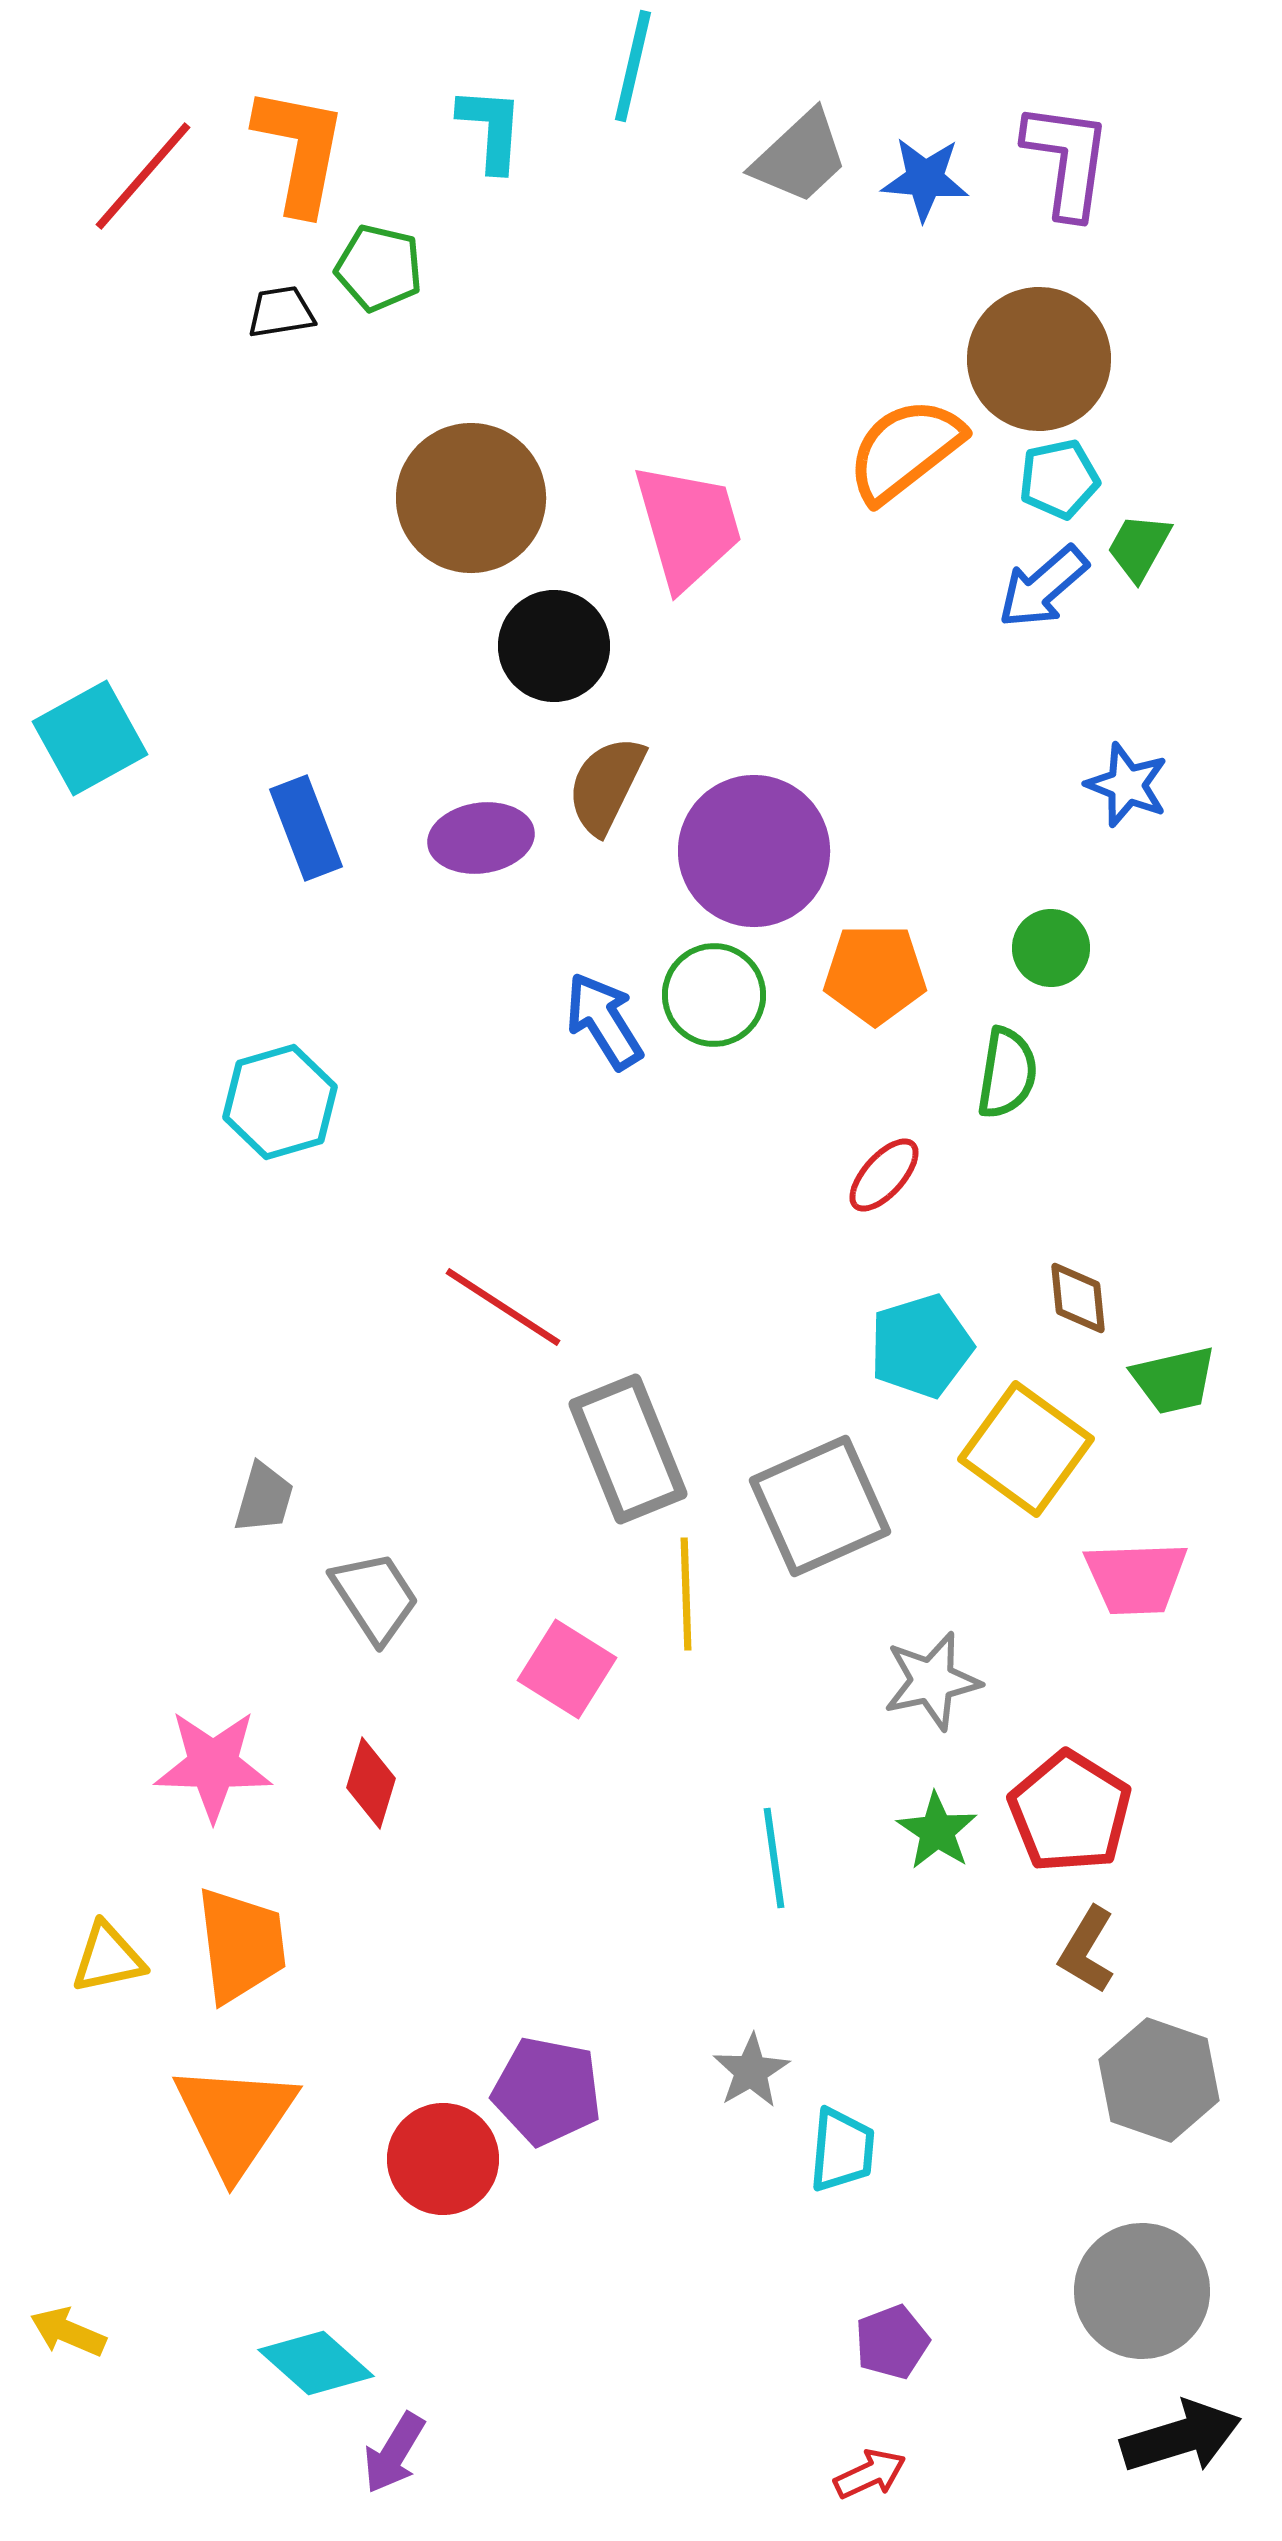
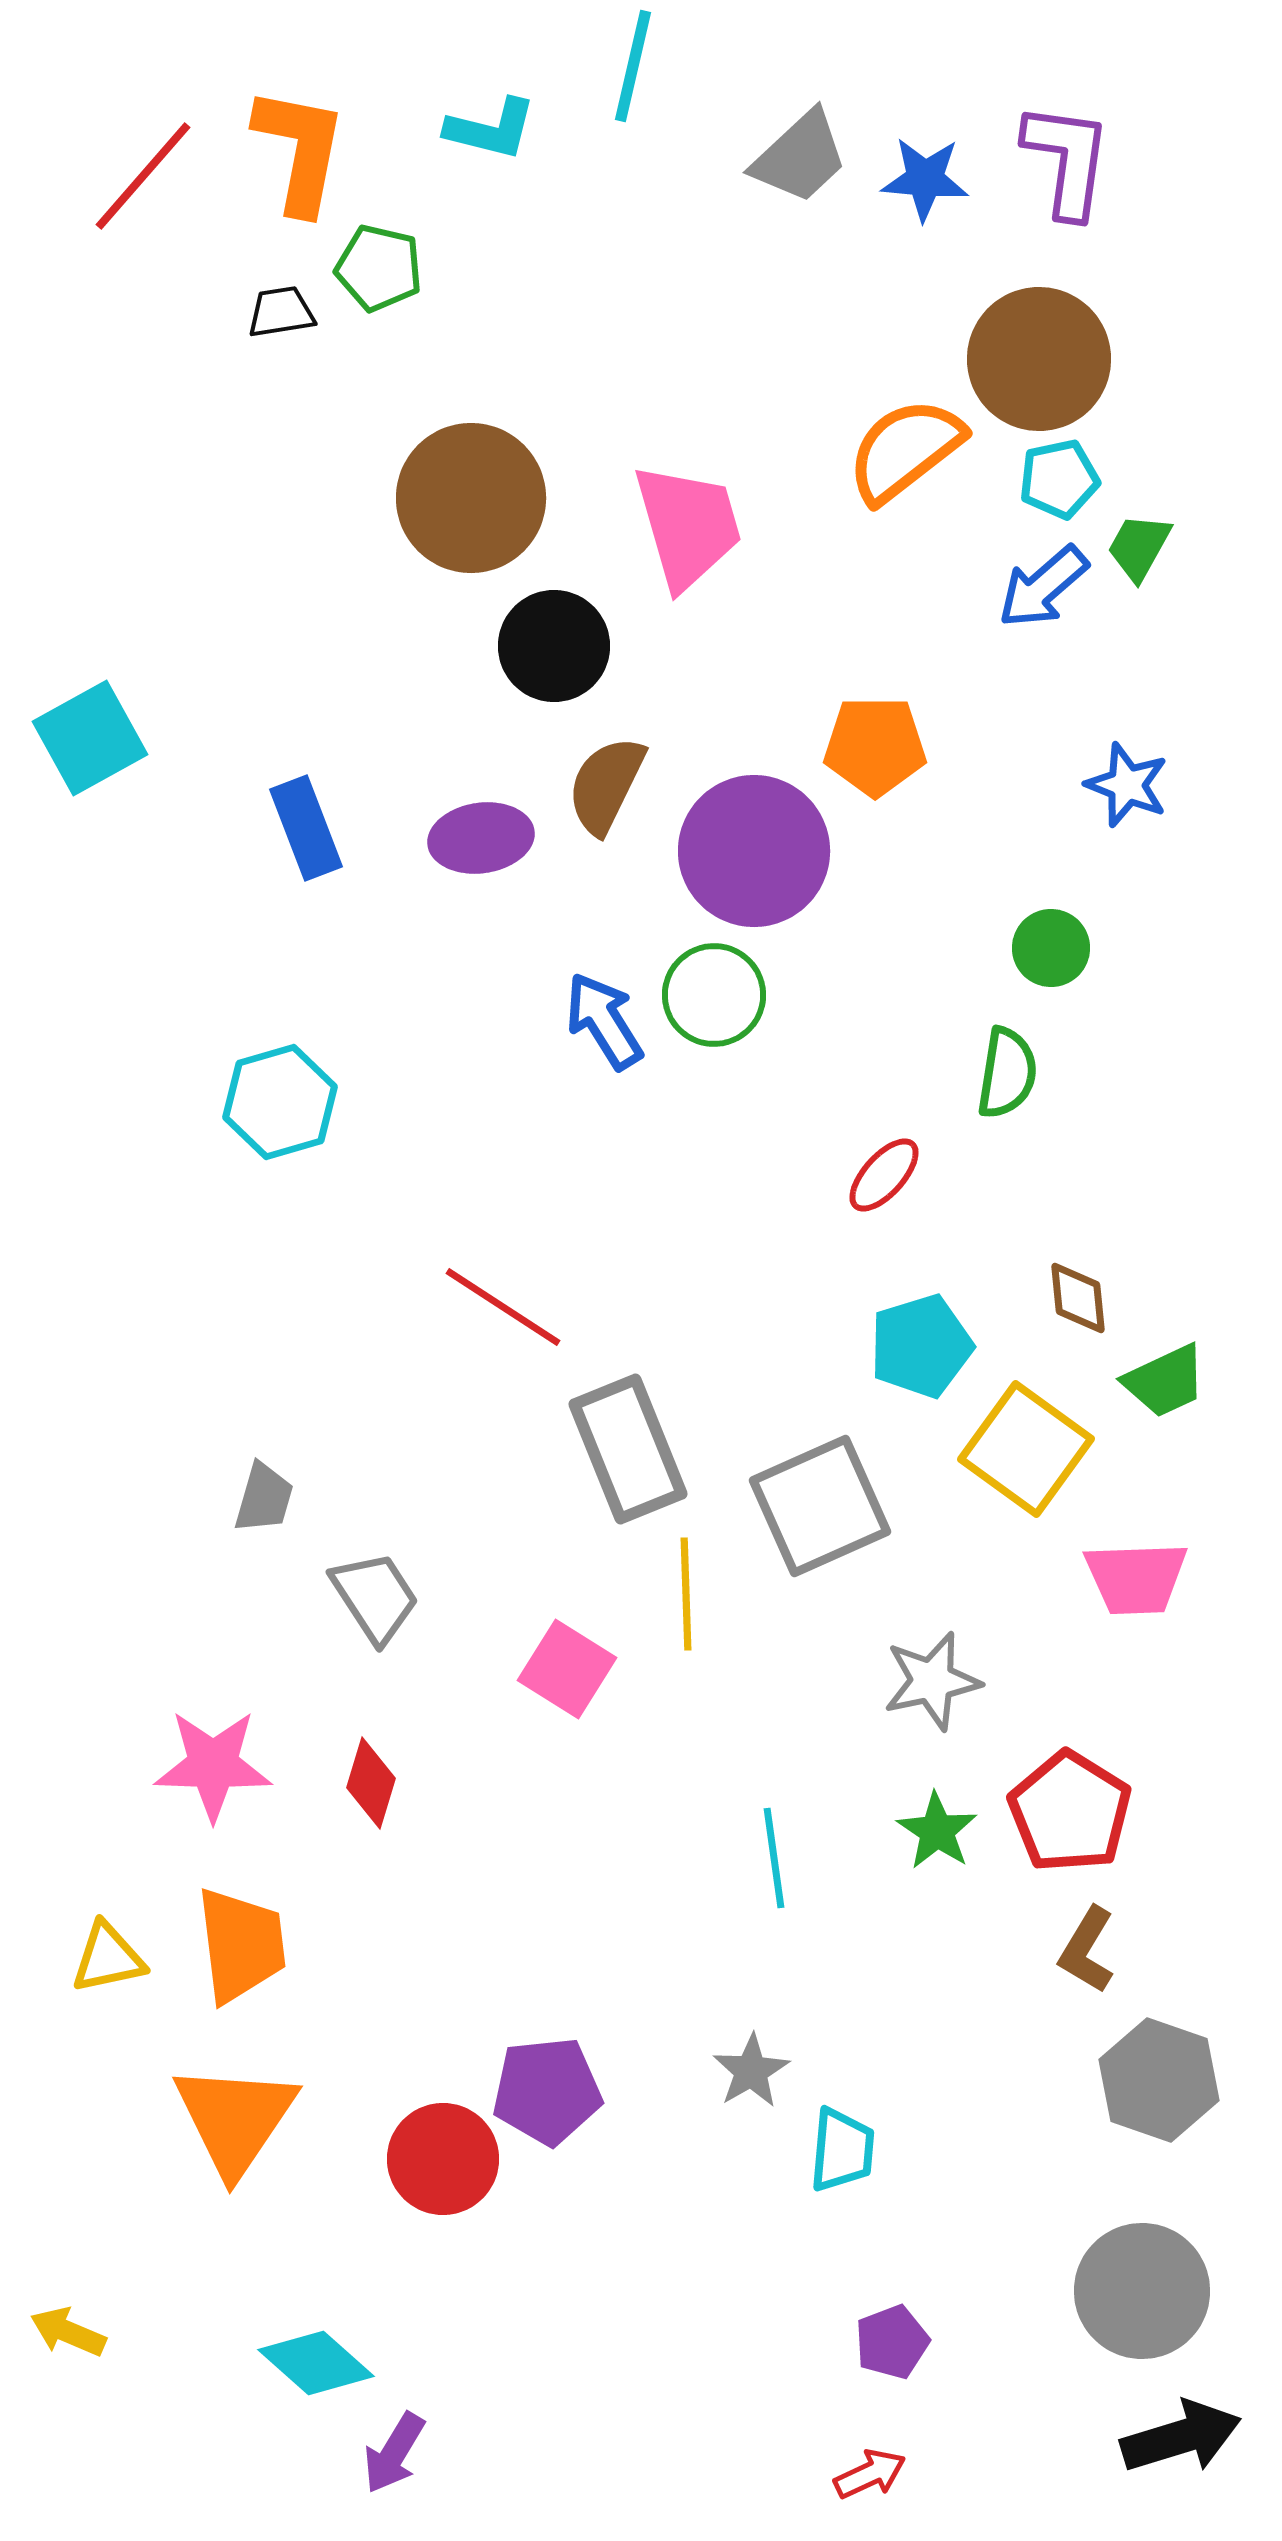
cyan L-shape at (491, 129): rotated 100 degrees clockwise
orange pentagon at (875, 974): moved 228 px up
green trapezoid at (1174, 1380): moved 9 px left, 1 px down; rotated 12 degrees counterclockwise
purple pentagon at (547, 2091): rotated 17 degrees counterclockwise
